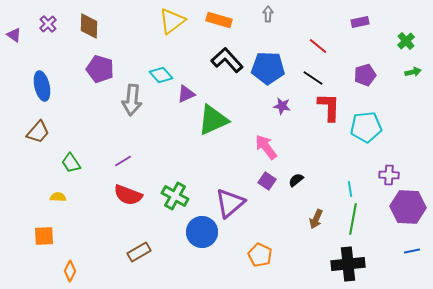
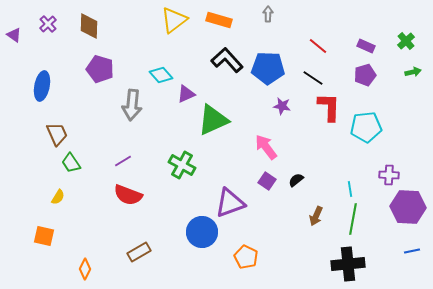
yellow triangle at (172, 21): moved 2 px right, 1 px up
purple rectangle at (360, 22): moved 6 px right, 24 px down; rotated 36 degrees clockwise
blue ellipse at (42, 86): rotated 24 degrees clockwise
gray arrow at (132, 100): moved 5 px down
brown trapezoid at (38, 132): moved 19 px right, 2 px down; rotated 65 degrees counterclockwise
green cross at (175, 196): moved 7 px right, 31 px up
yellow semicircle at (58, 197): rotated 119 degrees clockwise
purple triangle at (230, 203): rotated 20 degrees clockwise
brown arrow at (316, 219): moved 3 px up
orange square at (44, 236): rotated 15 degrees clockwise
orange pentagon at (260, 255): moved 14 px left, 2 px down
orange diamond at (70, 271): moved 15 px right, 2 px up
